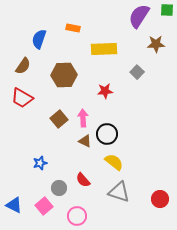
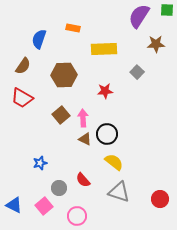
brown square: moved 2 px right, 4 px up
brown triangle: moved 2 px up
